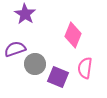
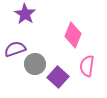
pink semicircle: moved 2 px right, 2 px up
purple square: rotated 20 degrees clockwise
